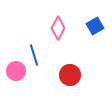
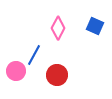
blue square: rotated 36 degrees counterclockwise
blue line: rotated 45 degrees clockwise
red circle: moved 13 px left
